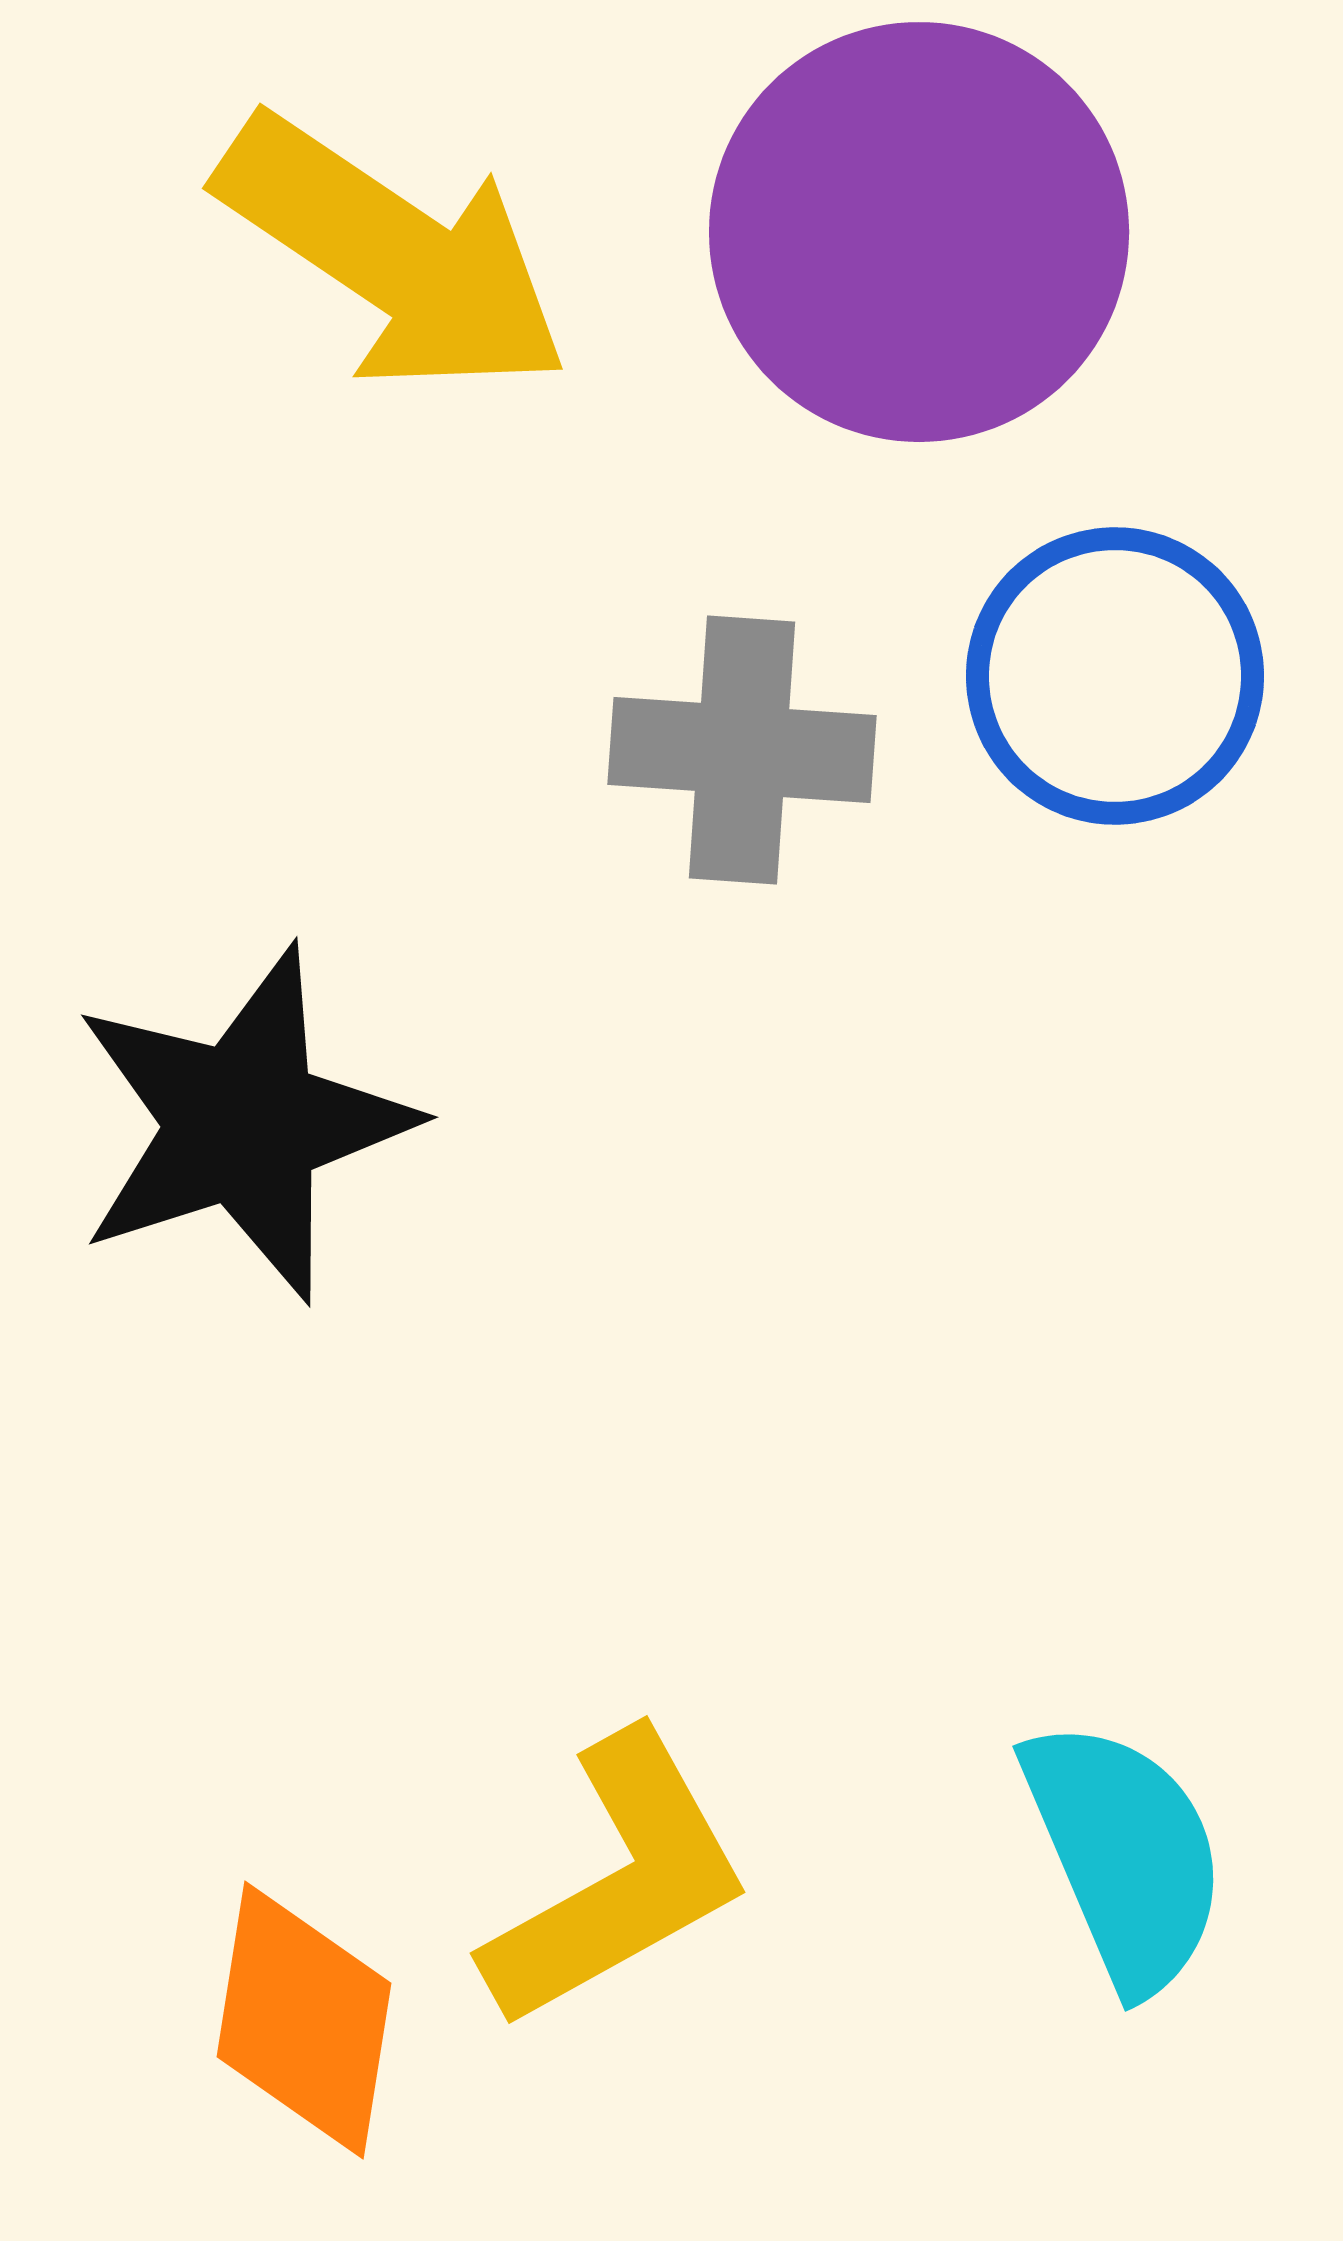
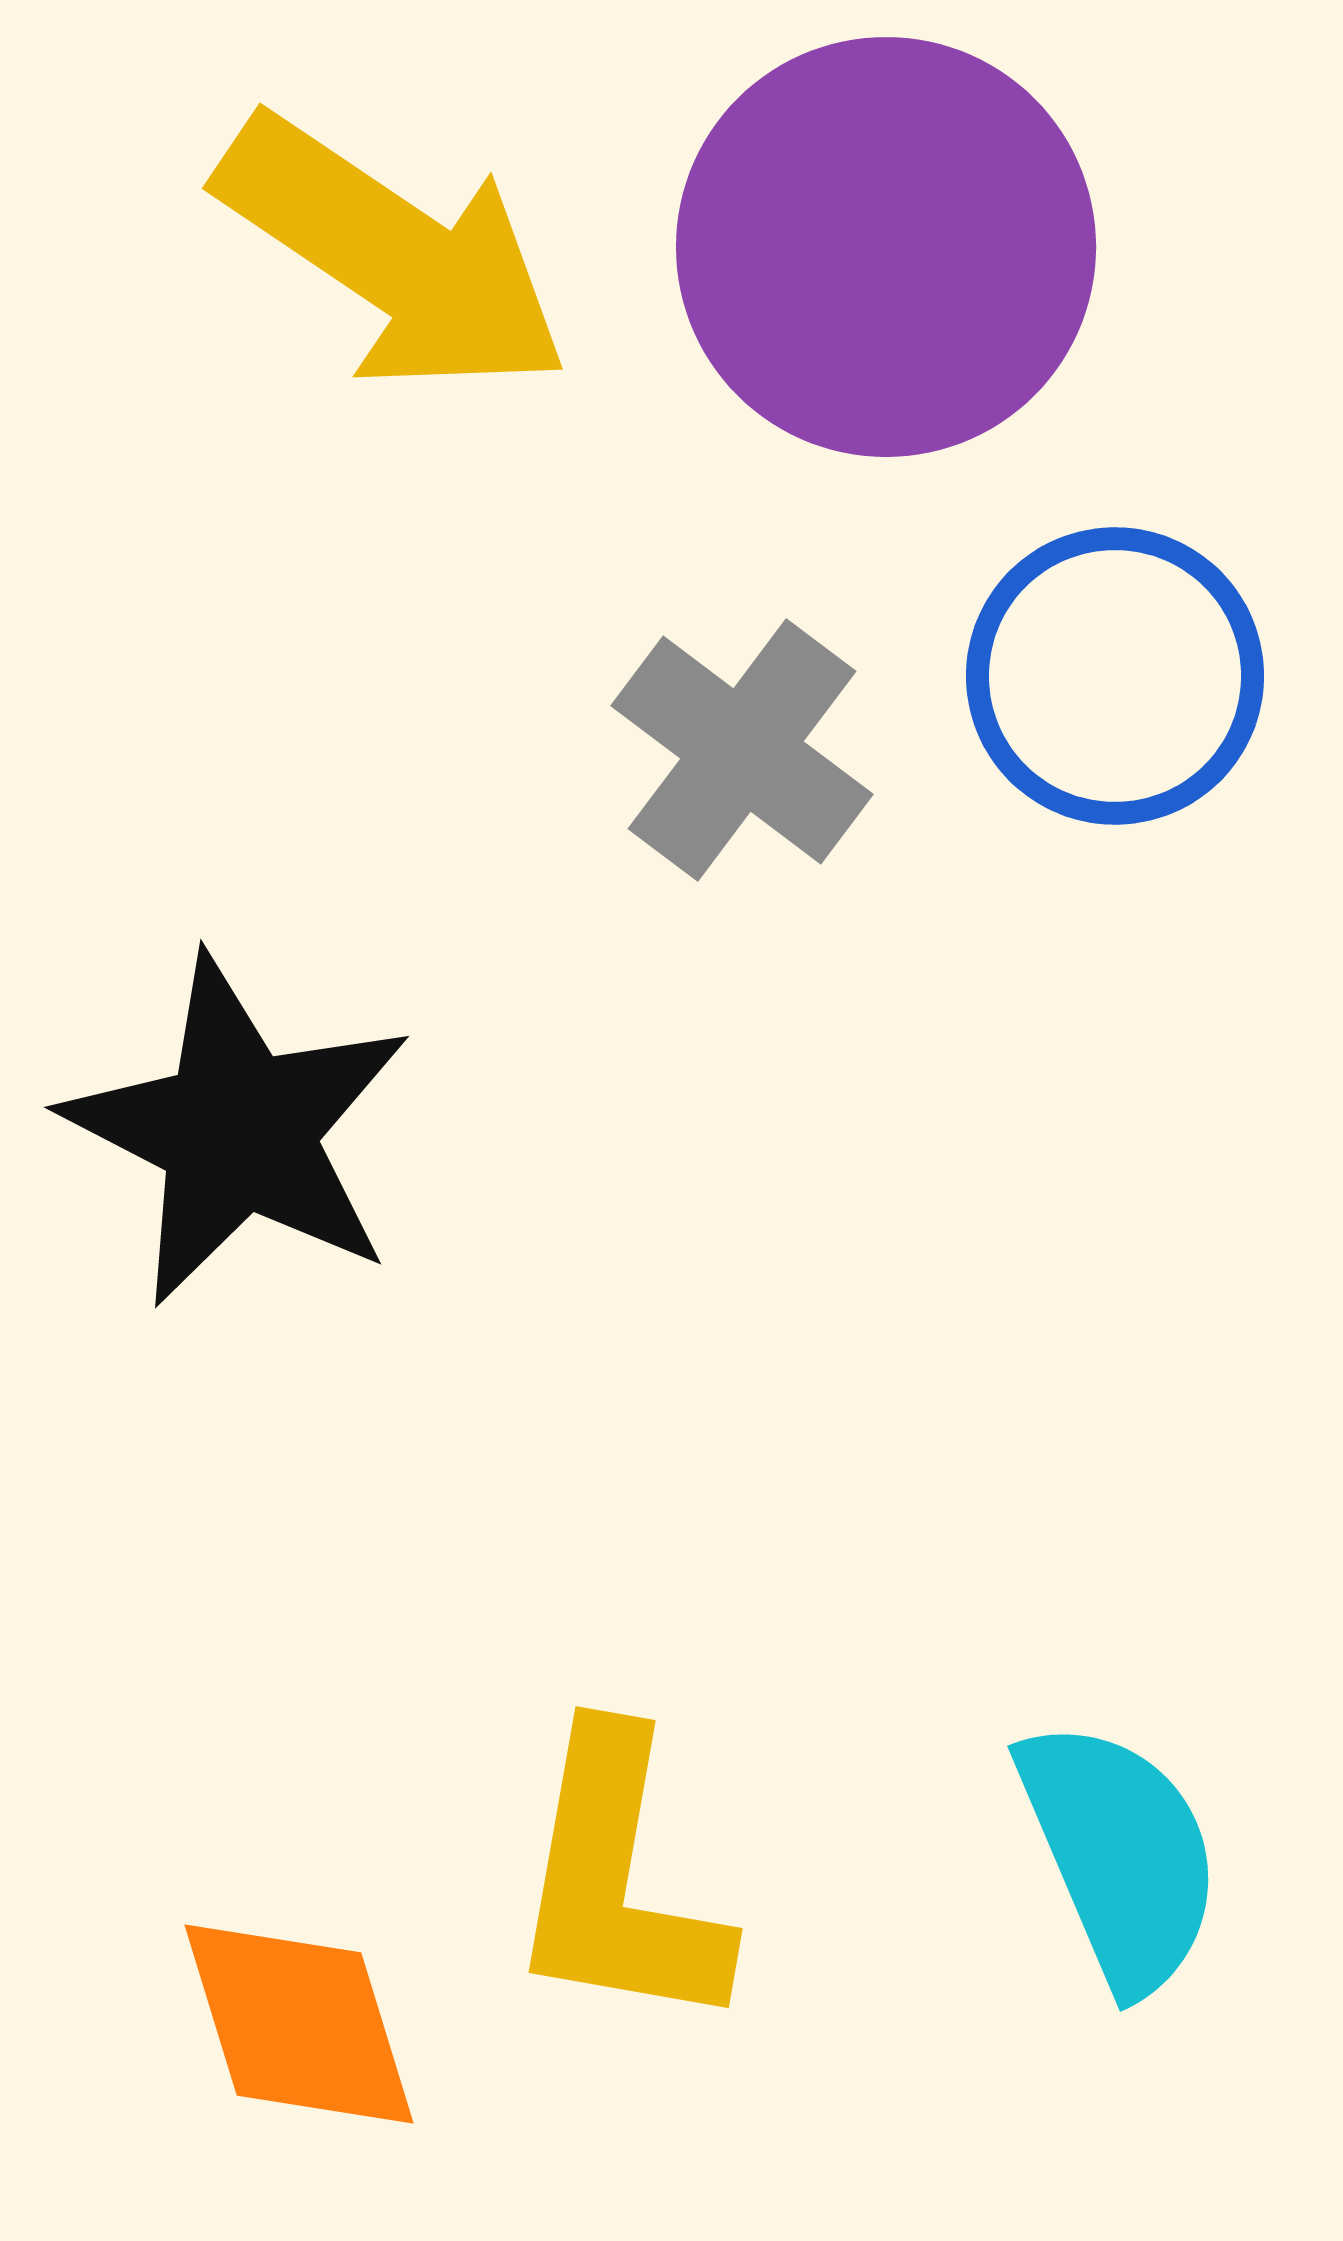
purple circle: moved 33 px left, 15 px down
gray cross: rotated 33 degrees clockwise
black star: moved 5 px left, 7 px down; rotated 27 degrees counterclockwise
cyan semicircle: moved 5 px left
yellow L-shape: rotated 129 degrees clockwise
orange diamond: moved 5 px left, 4 px down; rotated 26 degrees counterclockwise
